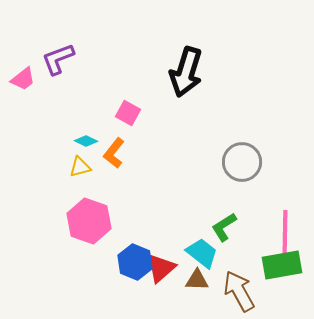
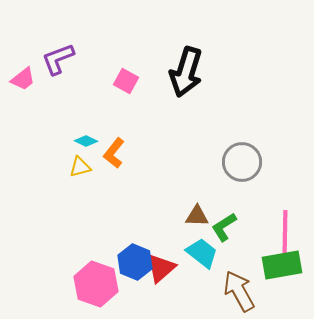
pink square: moved 2 px left, 32 px up
pink hexagon: moved 7 px right, 63 px down
brown triangle: moved 64 px up
